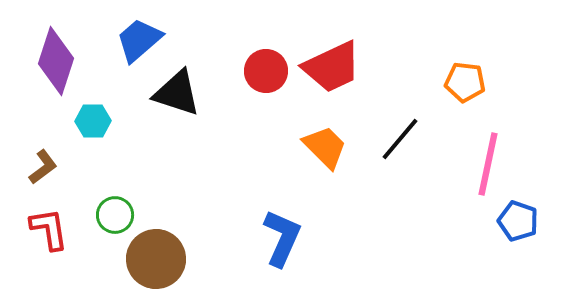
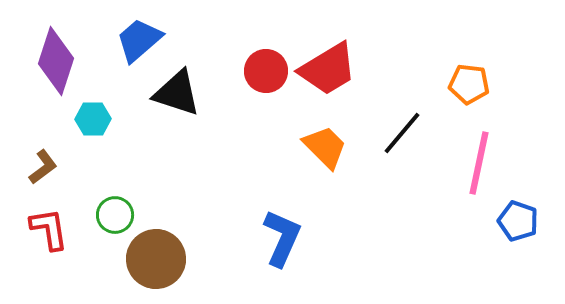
red trapezoid: moved 4 px left, 2 px down; rotated 6 degrees counterclockwise
orange pentagon: moved 4 px right, 2 px down
cyan hexagon: moved 2 px up
black line: moved 2 px right, 6 px up
pink line: moved 9 px left, 1 px up
